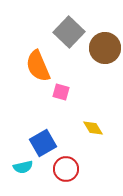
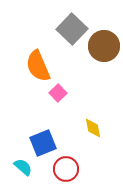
gray square: moved 3 px right, 3 px up
brown circle: moved 1 px left, 2 px up
pink square: moved 3 px left, 1 px down; rotated 30 degrees clockwise
yellow diamond: rotated 20 degrees clockwise
blue square: rotated 8 degrees clockwise
cyan semicircle: rotated 126 degrees counterclockwise
